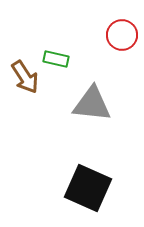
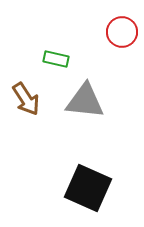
red circle: moved 3 px up
brown arrow: moved 1 px right, 22 px down
gray triangle: moved 7 px left, 3 px up
